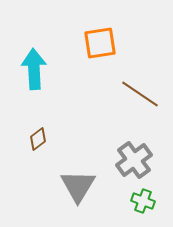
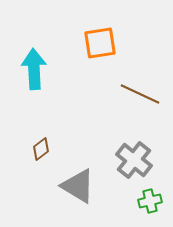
brown line: rotated 9 degrees counterclockwise
brown diamond: moved 3 px right, 10 px down
gray cross: rotated 15 degrees counterclockwise
gray triangle: rotated 30 degrees counterclockwise
green cross: moved 7 px right; rotated 35 degrees counterclockwise
